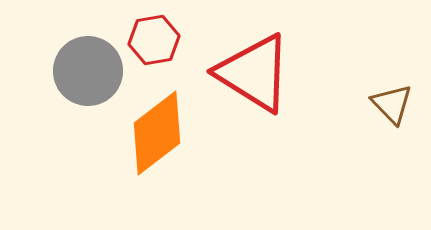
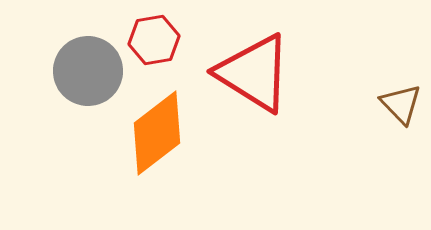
brown triangle: moved 9 px right
